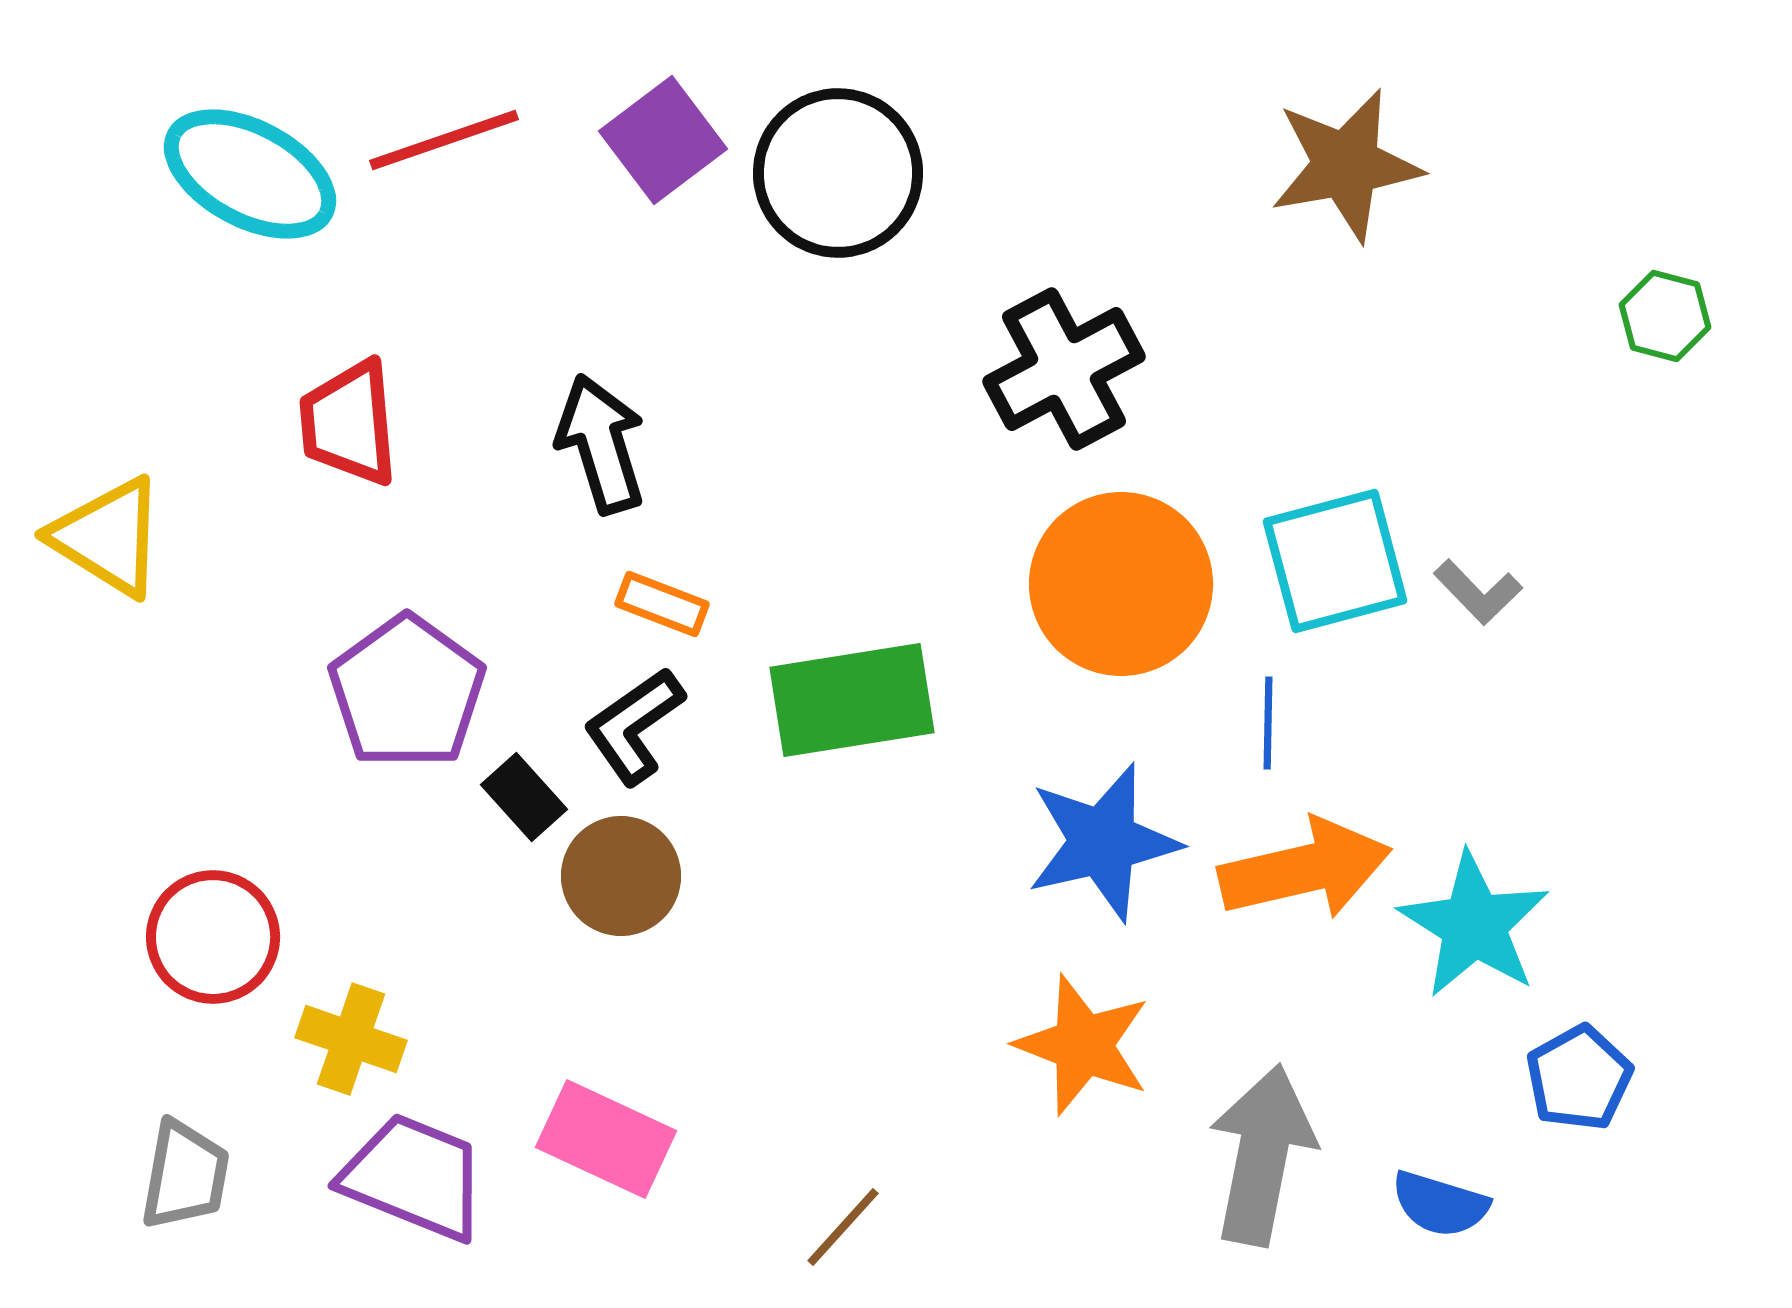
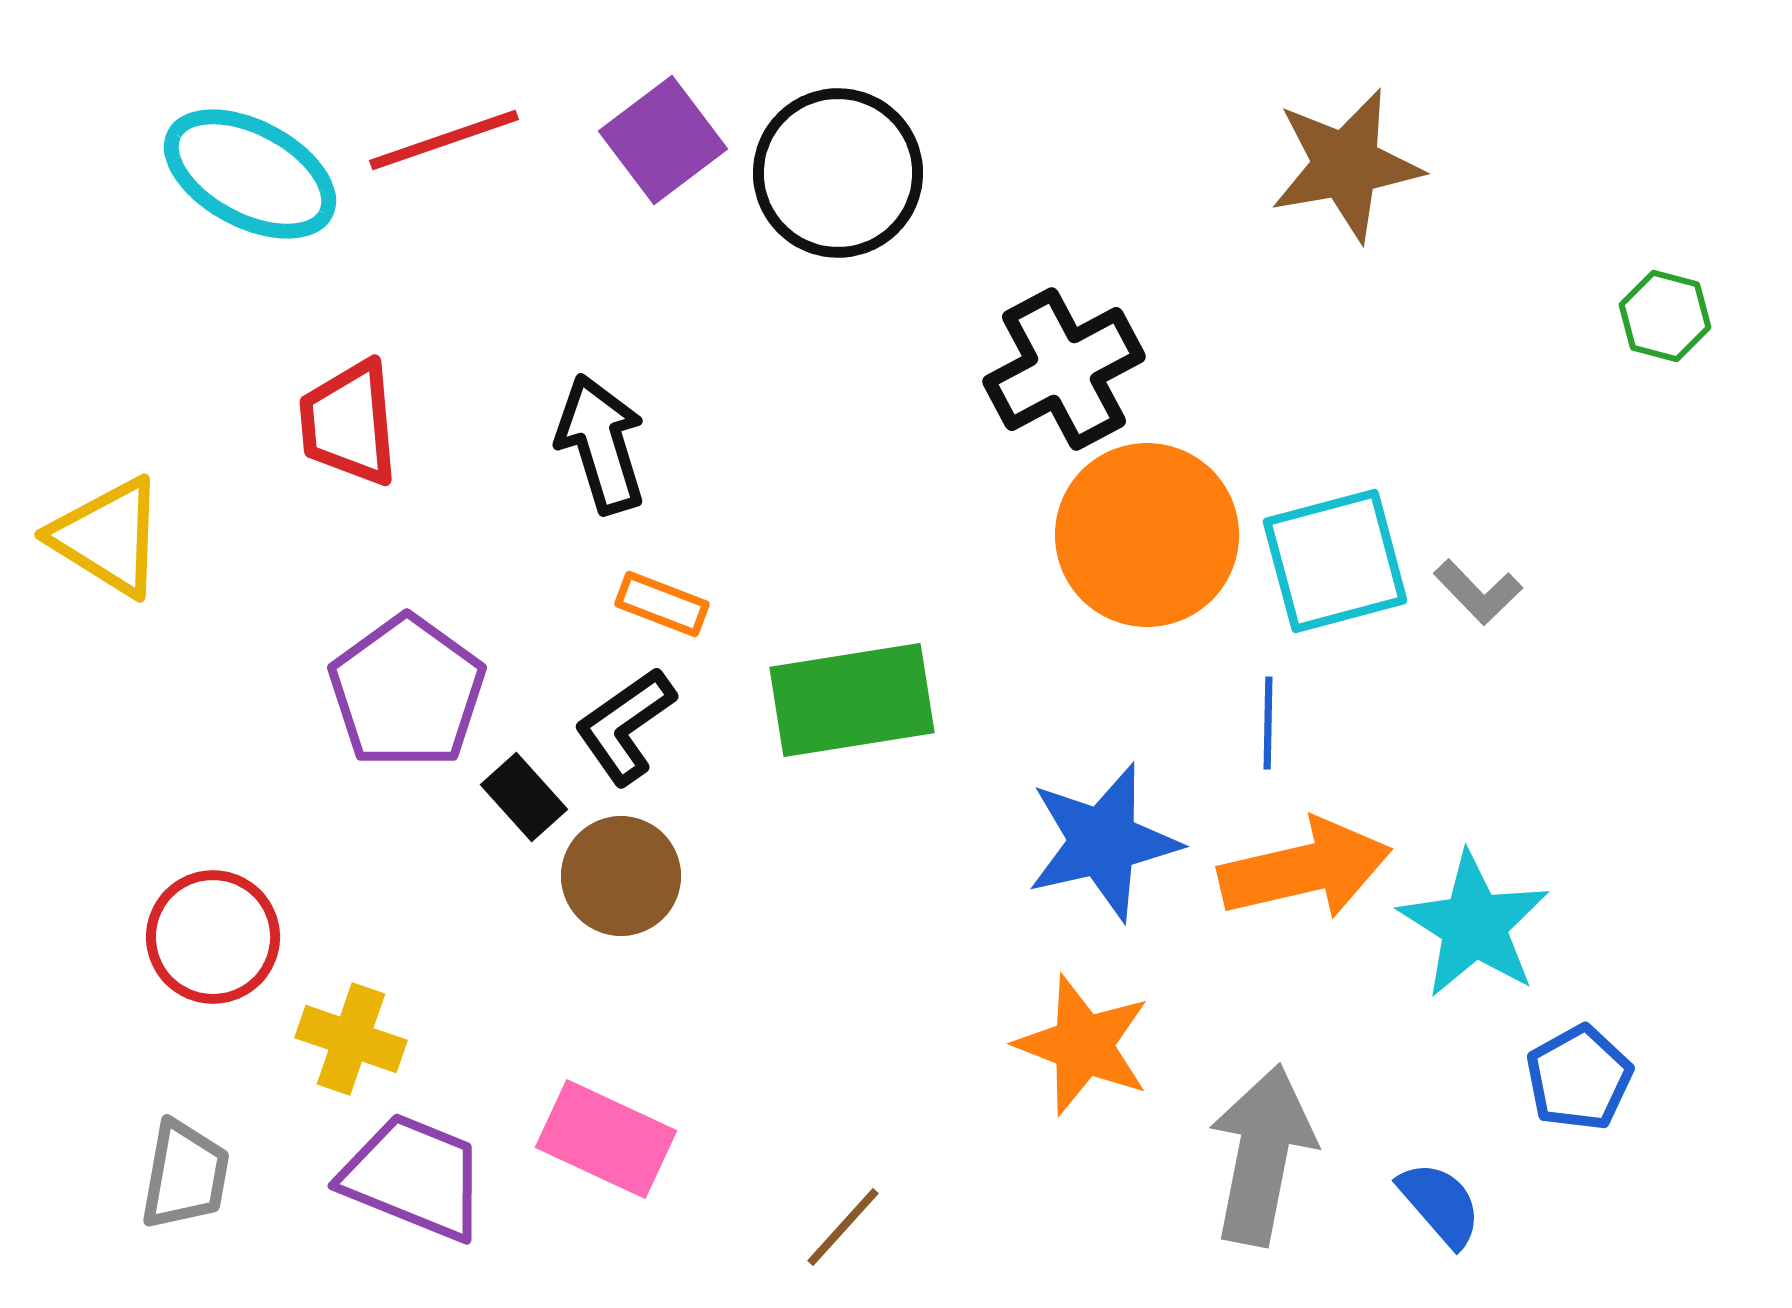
orange circle: moved 26 px right, 49 px up
black L-shape: moved 9 px left
blue semicircle: rotated 148 degrees counterclockwise
